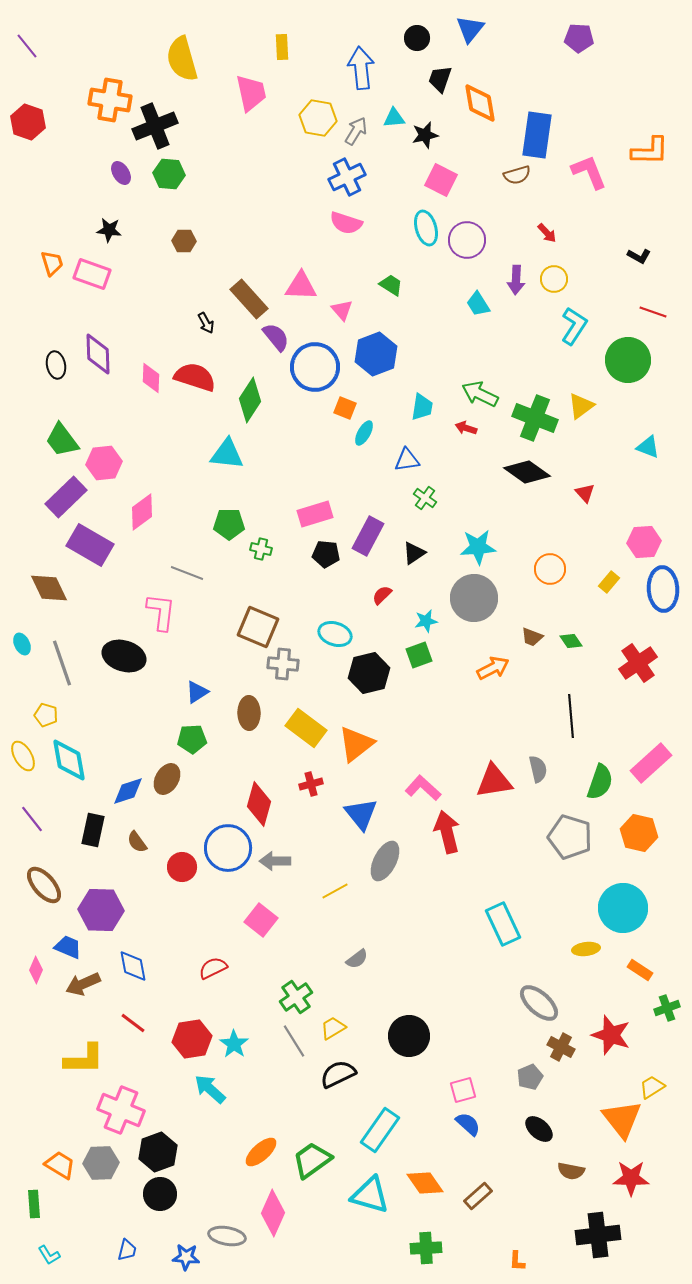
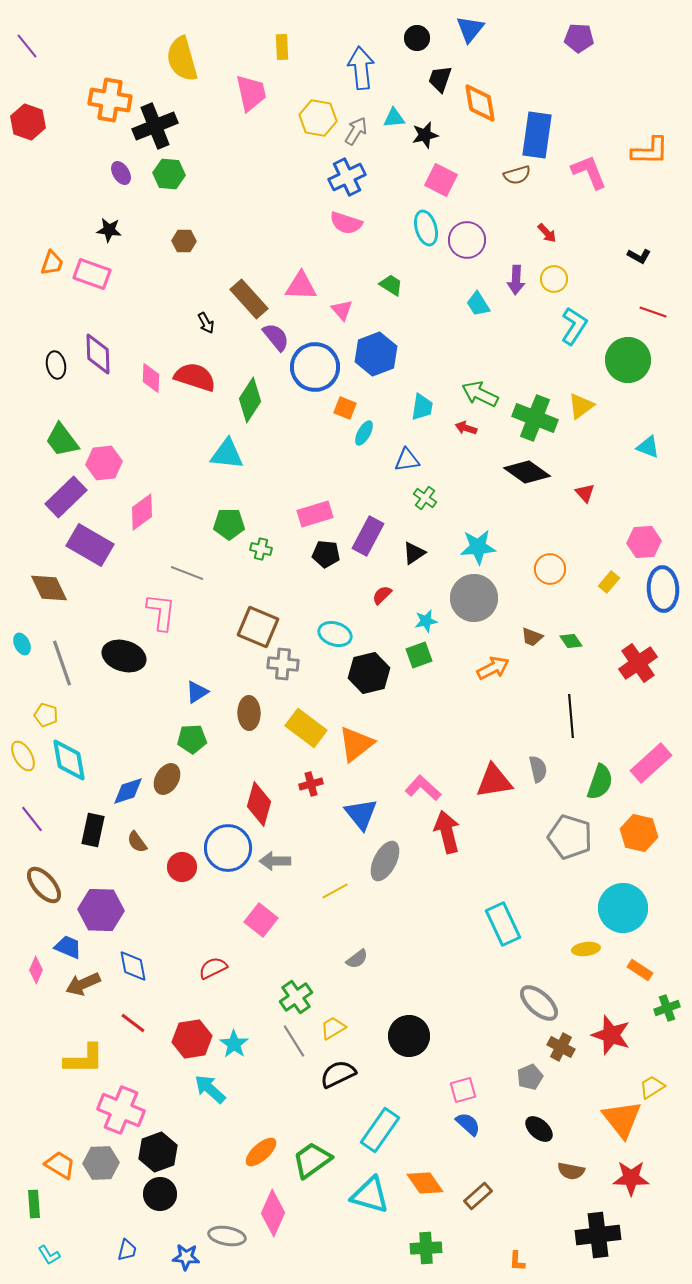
orange trapezoid at (52, 263): rotated 36 degrees clockwise
